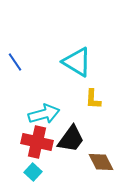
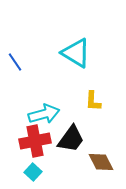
cyan triangle: moved 1 px left, 9 px up
yellow L-shape: moved 2 px down
red cross: moved 2 px left, 1 px up; rotated 24 degrees counterclockwise
